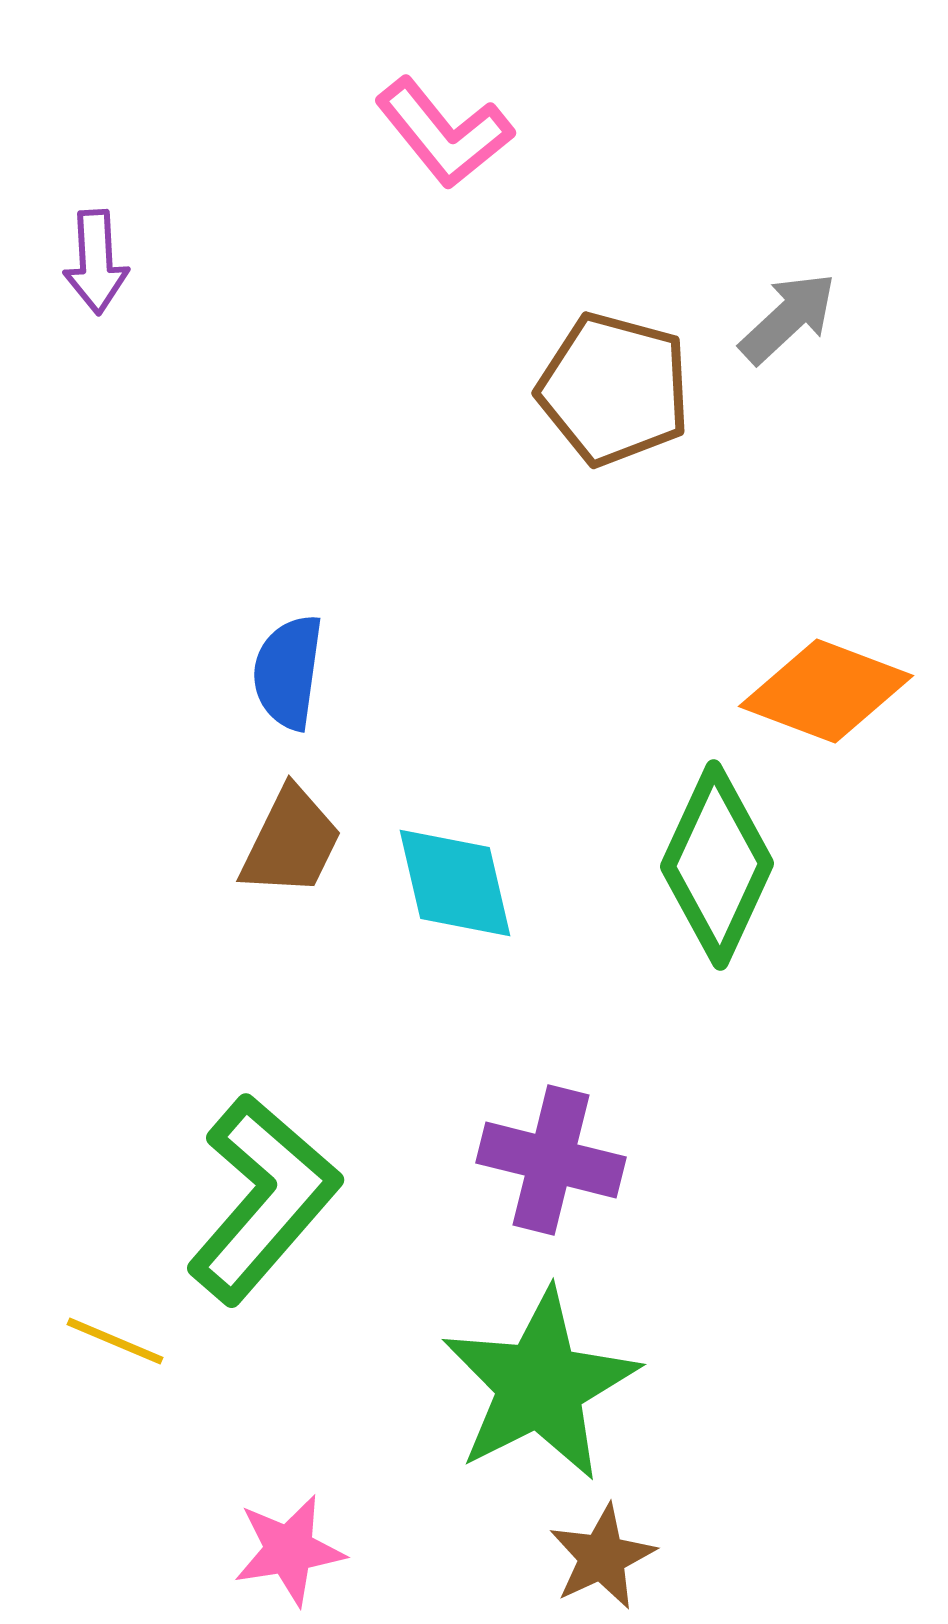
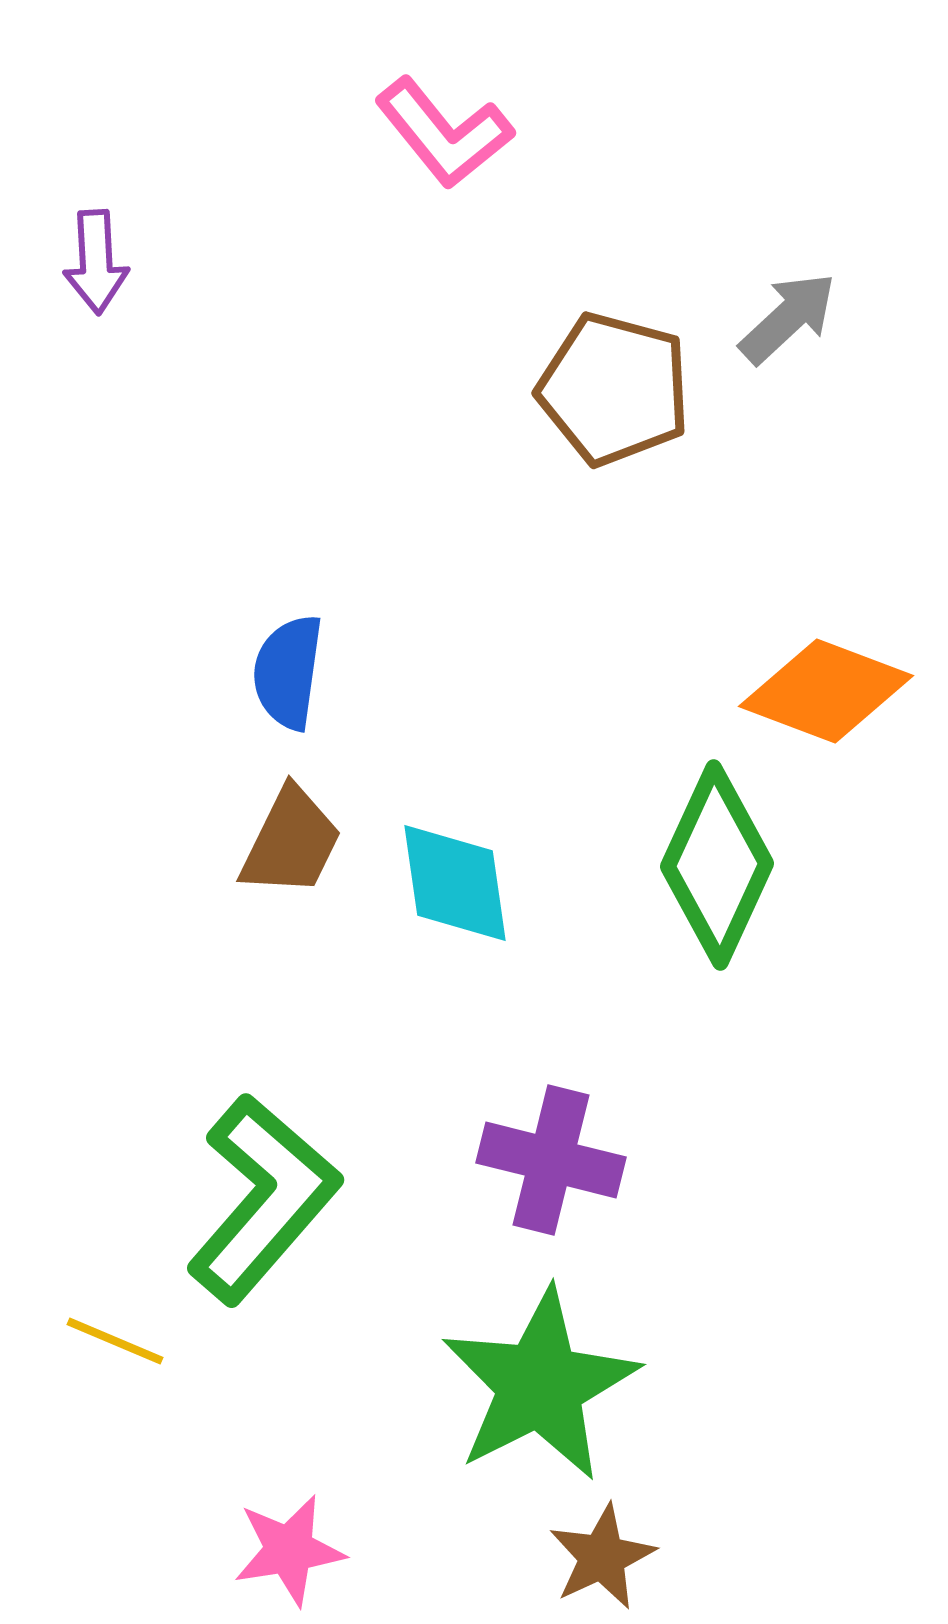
cyan diamond: rotated 5 degrees clockwise
